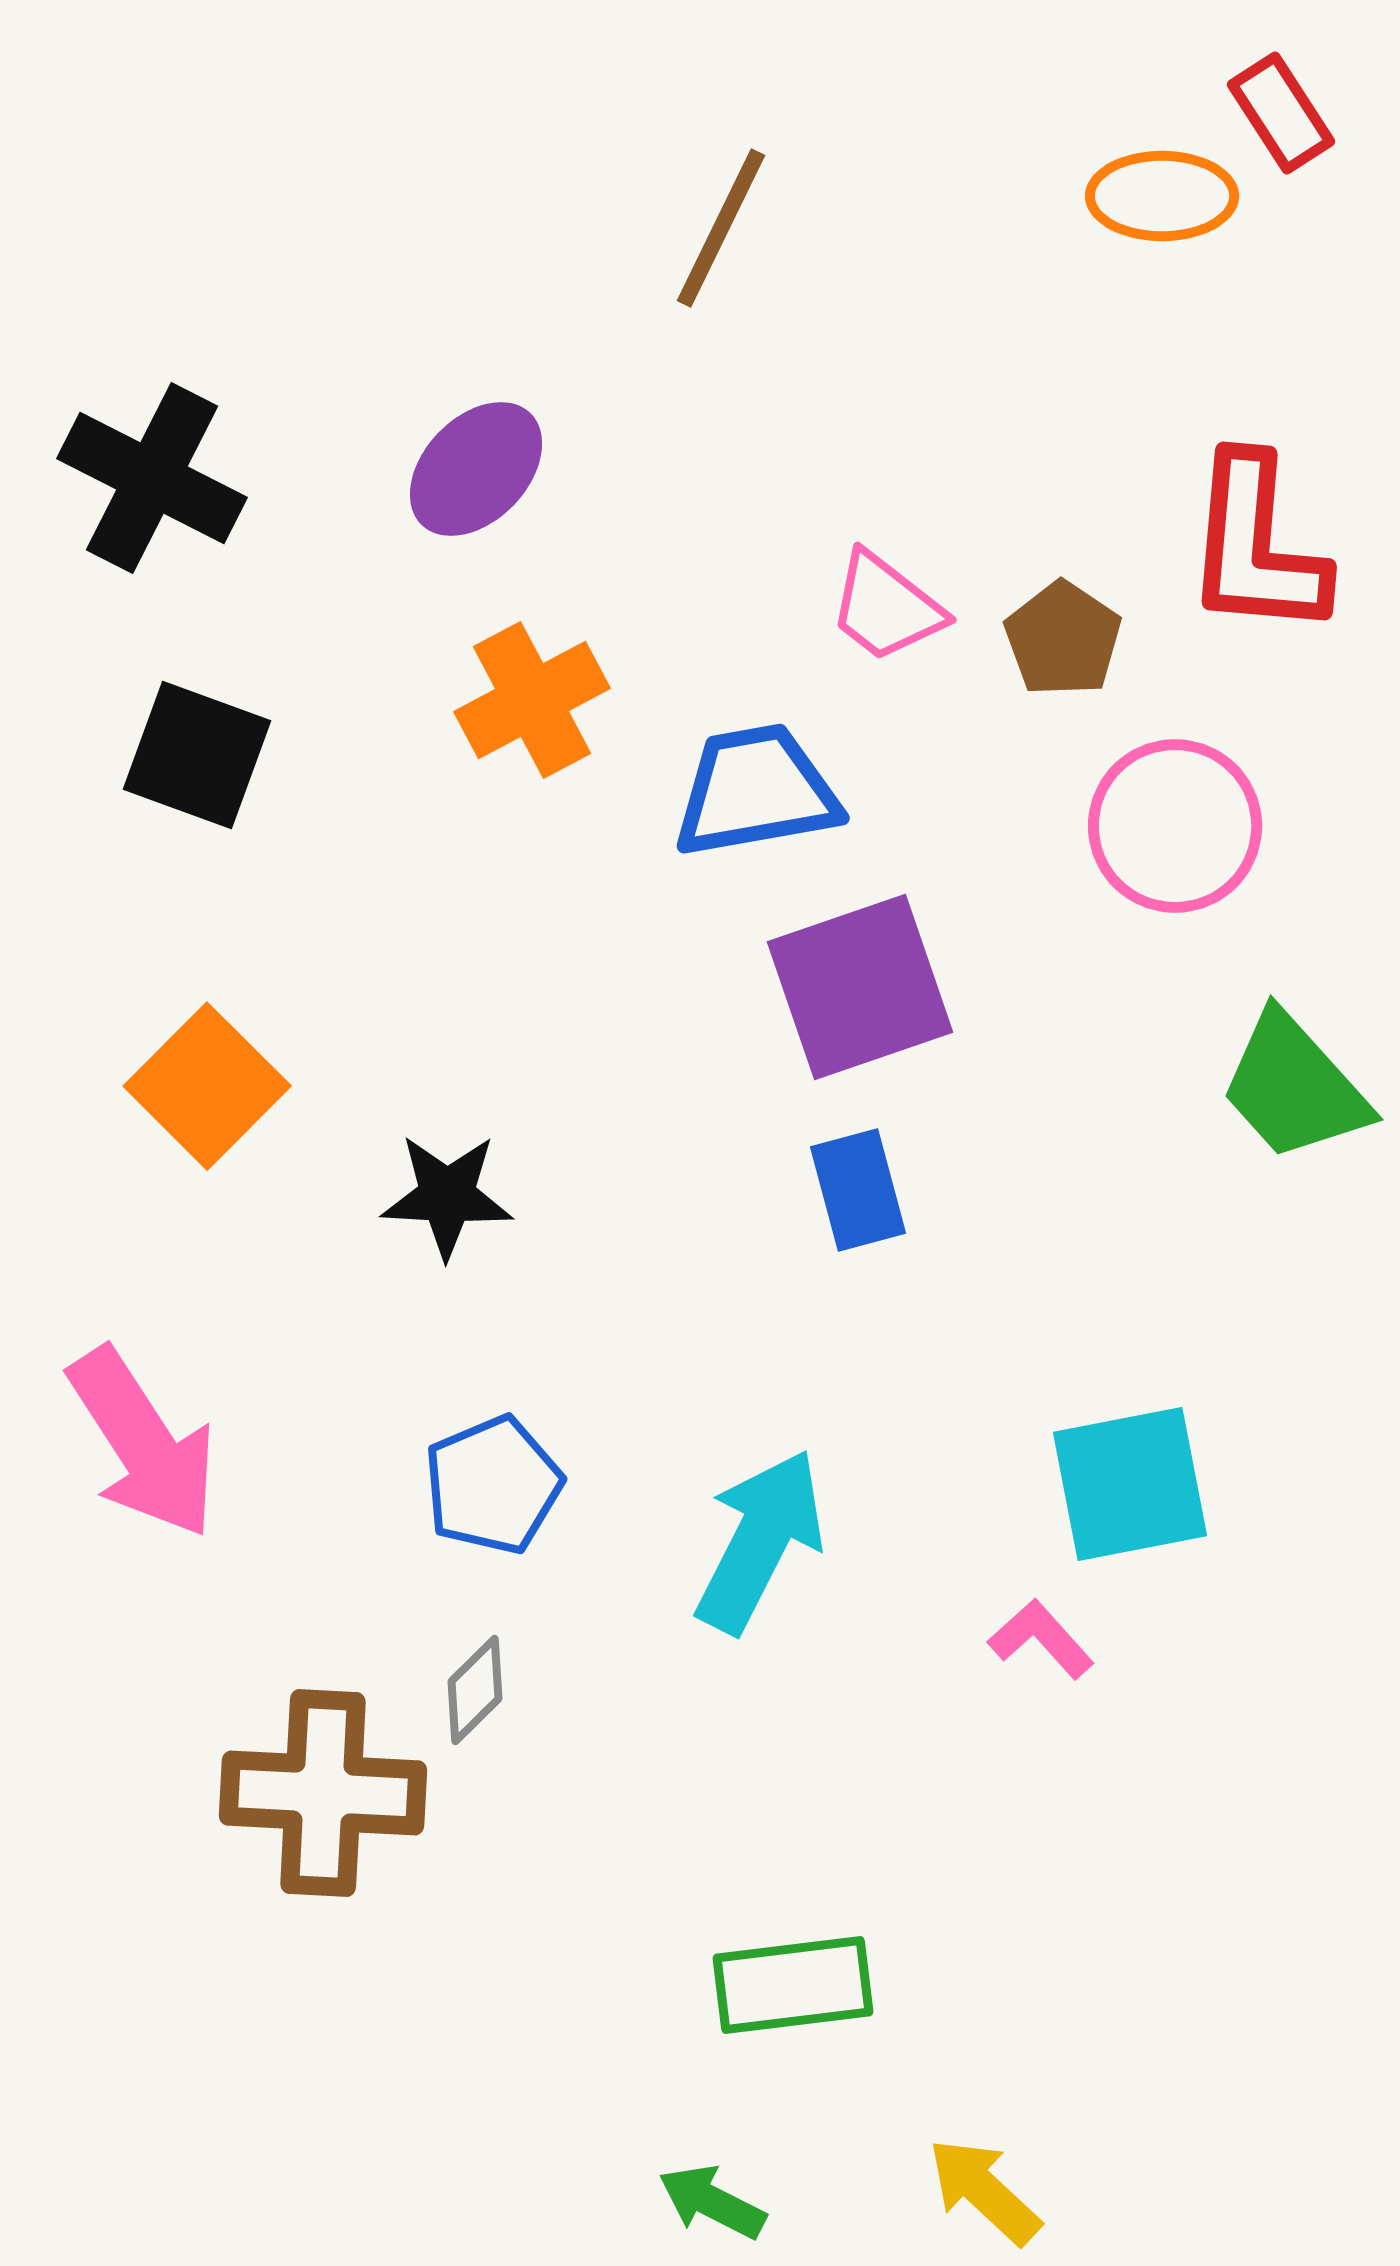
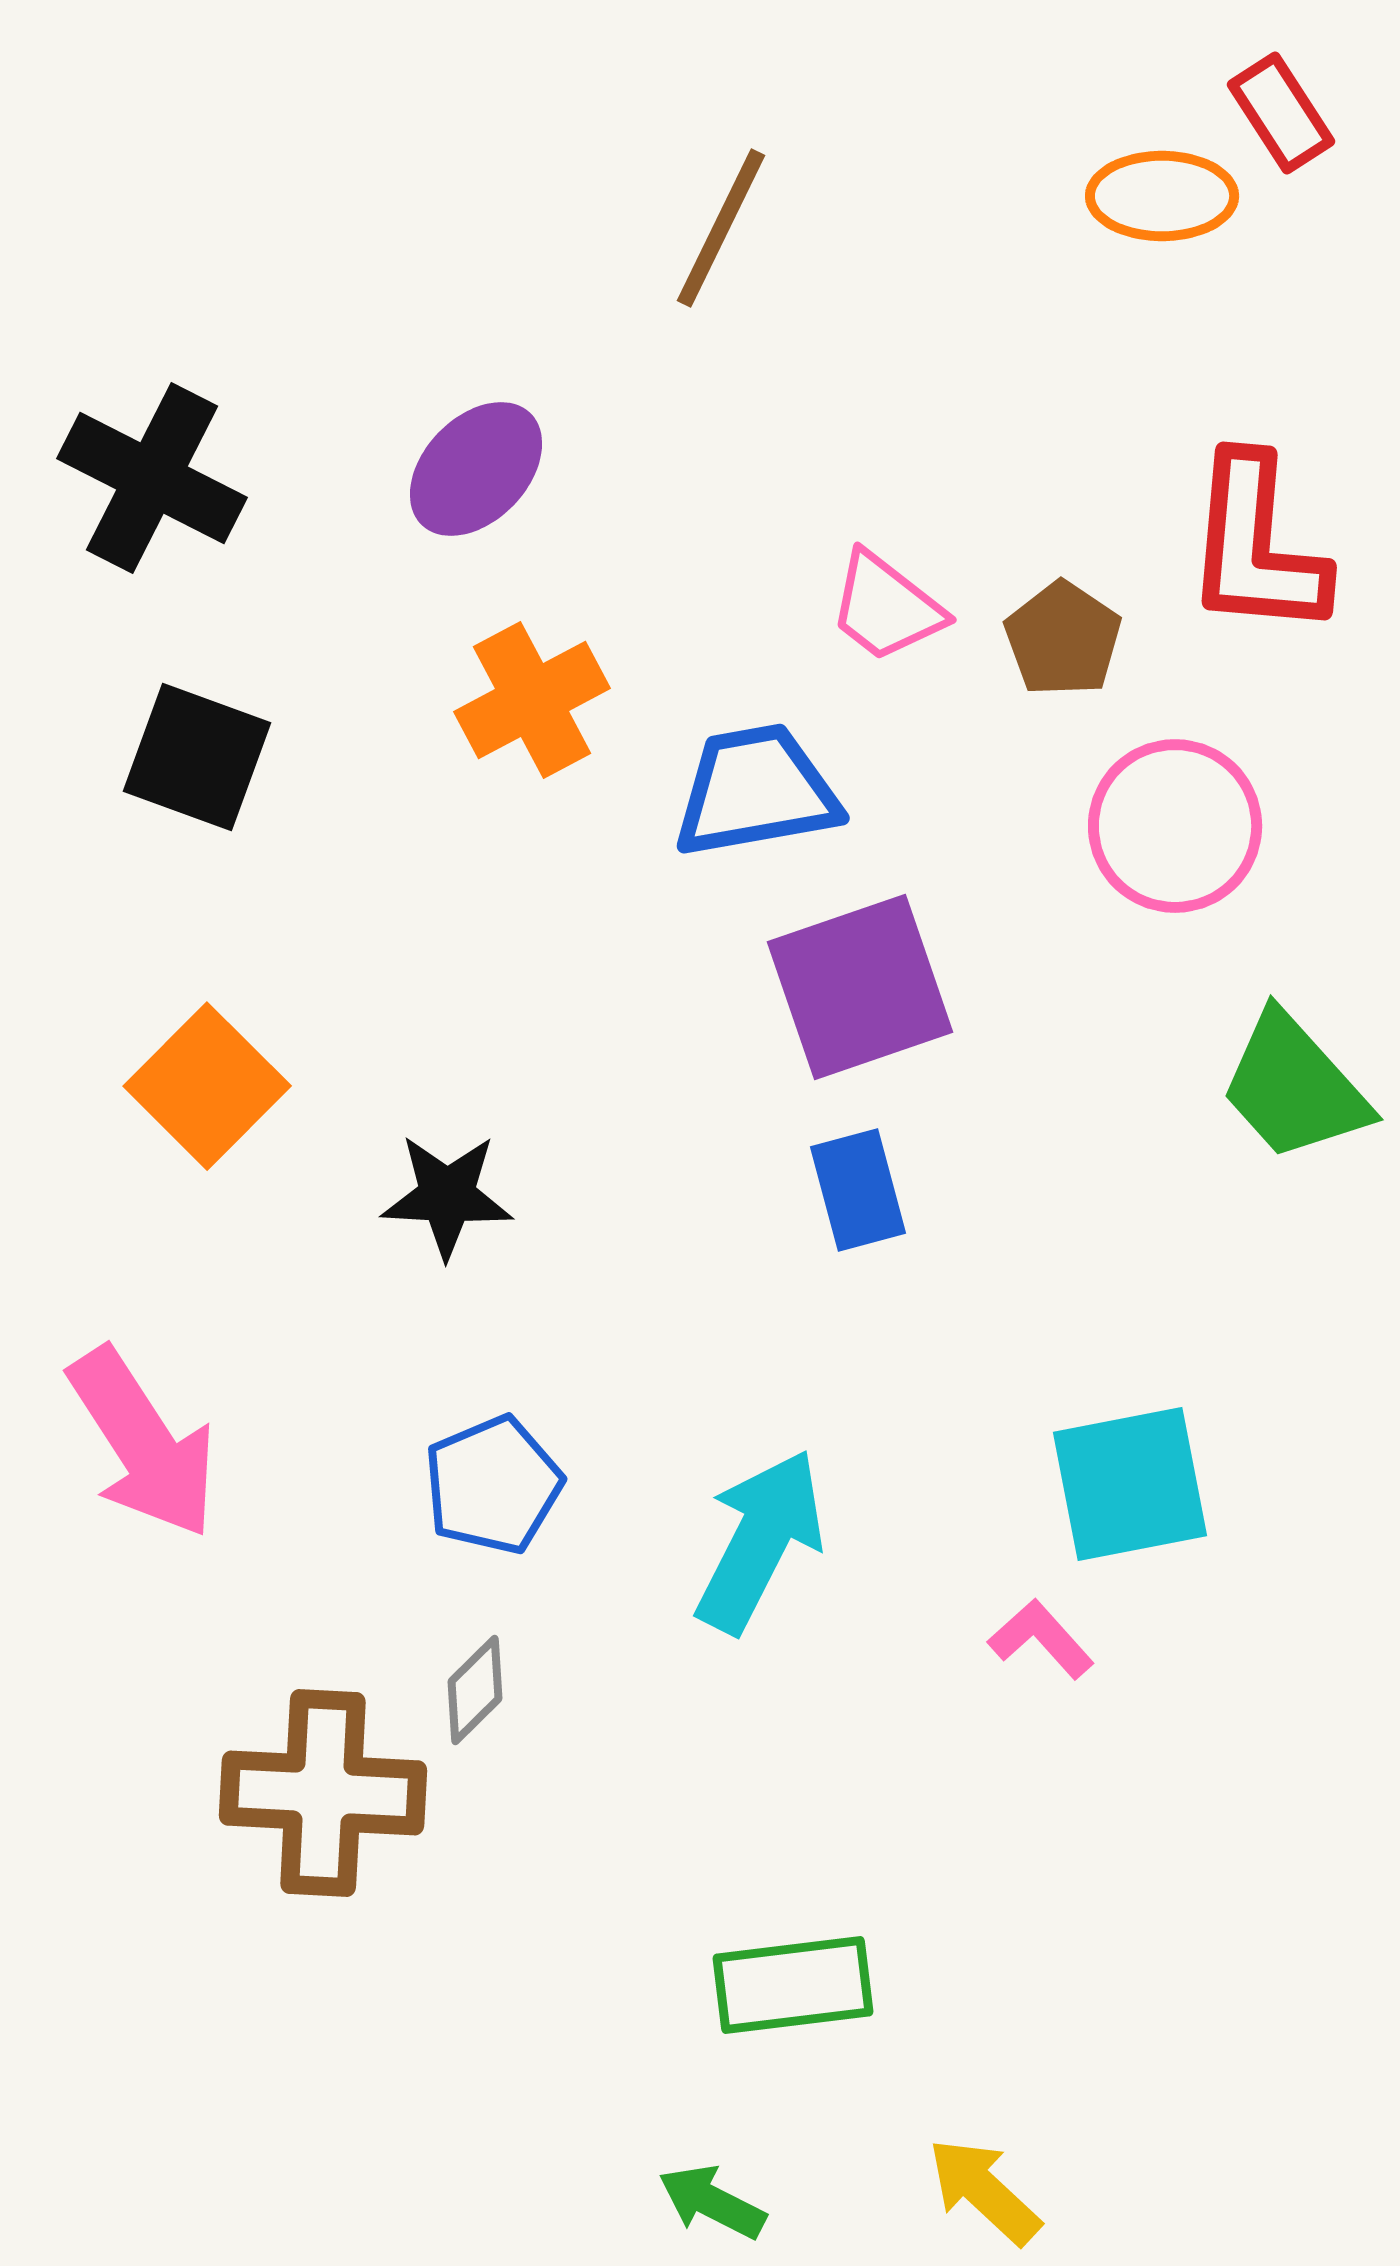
black square: moved 2 px down
